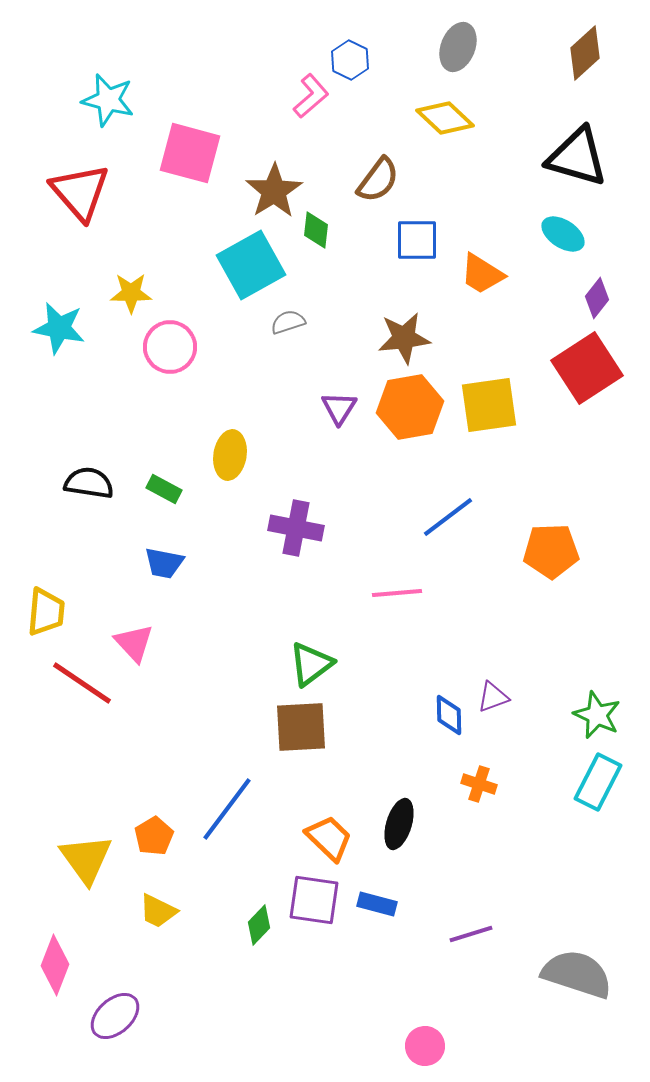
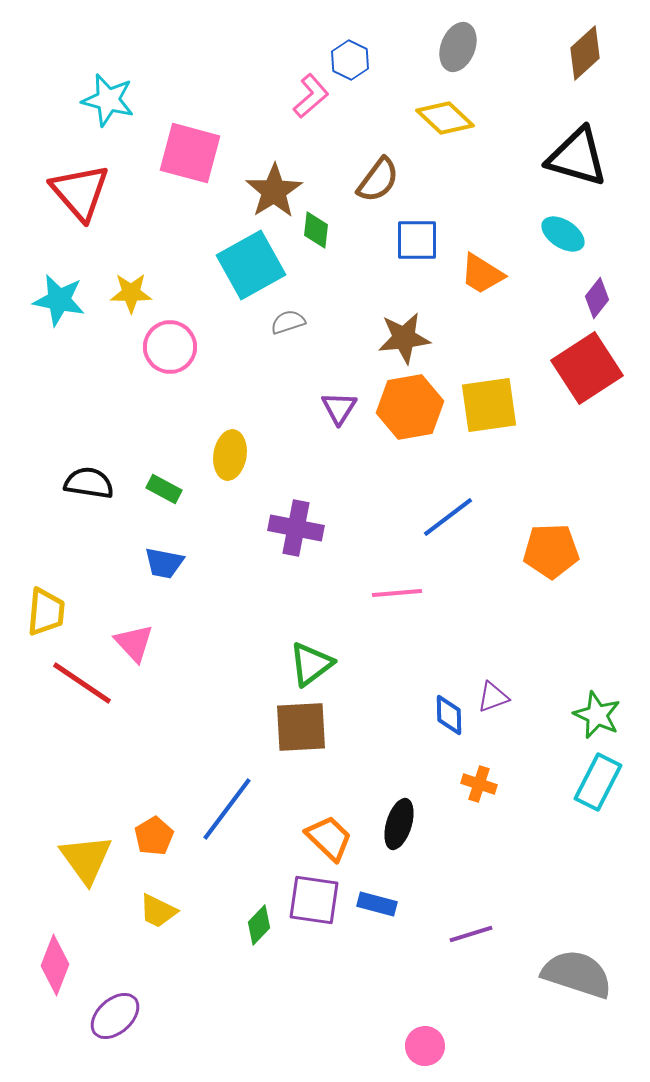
cyan star at (59, 328): moved 28 px up
